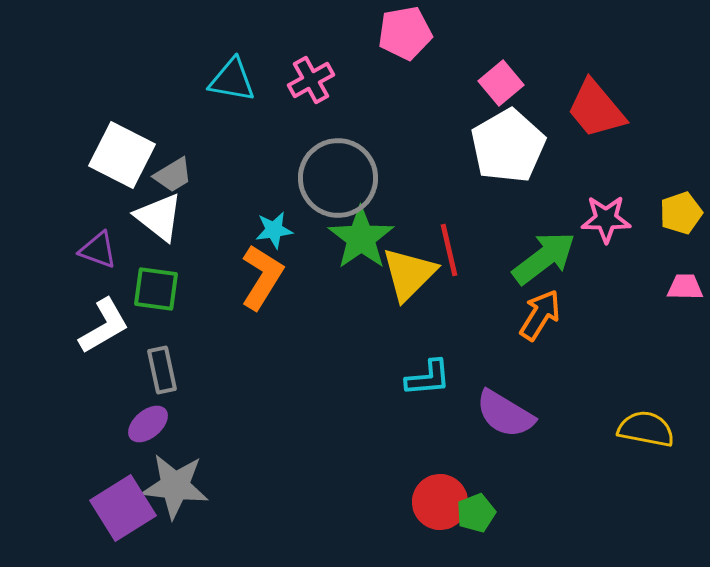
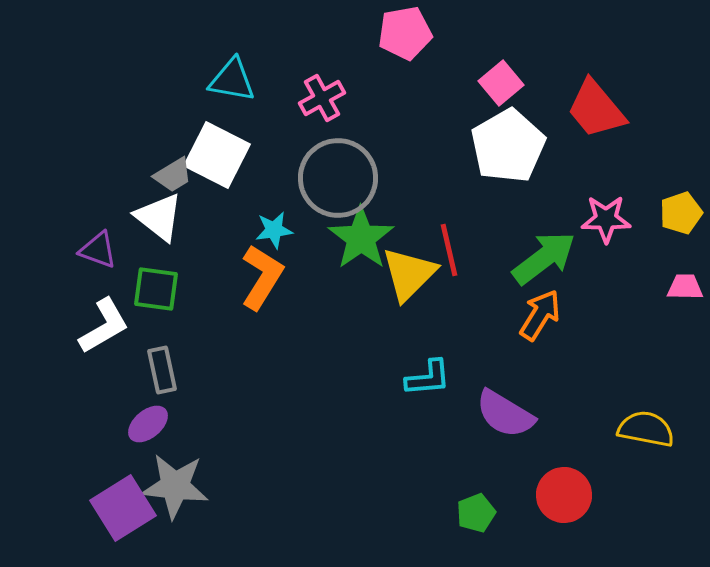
pink cross: moved 11 px right, 18 px down
white square: moved 95 px right
red circle: moved 124 px right, 7 px up
